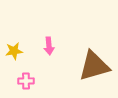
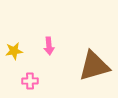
pink cross: moved 4 px right
